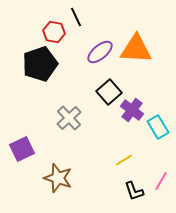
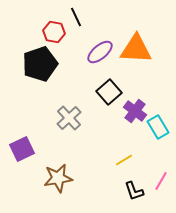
purple cross: moved 3 px right, 1 px down
brown star: rotated 28 degrees counterclockwise
